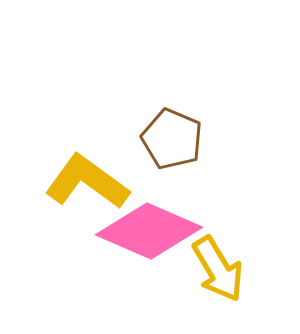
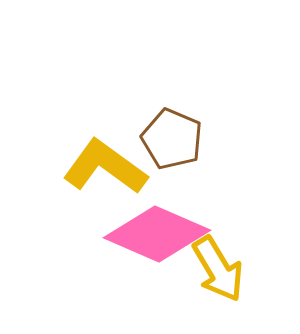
yellow L-shape: moved 18 px right, 15 px up
pink diamond: moved 8 px right, 3 px down
